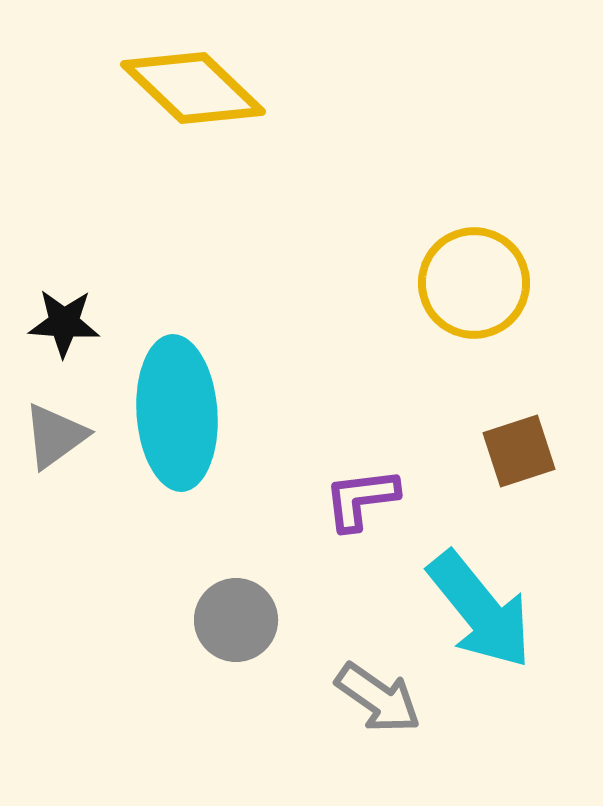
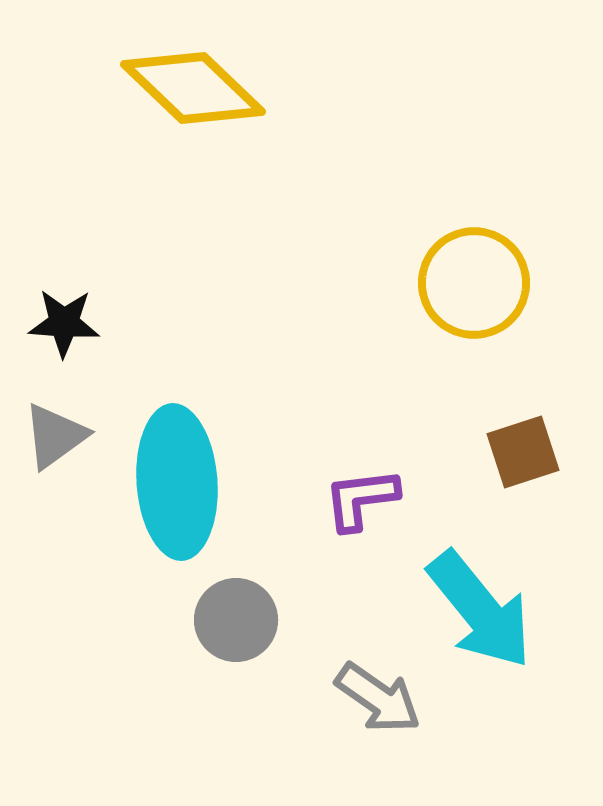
cyan ellipse: moved 69 px down
brown square: moved 4 px right, 1 px down
